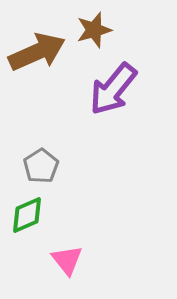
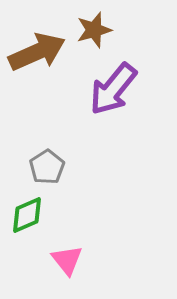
gray pentagon: moved 6 px right, 1 px down
